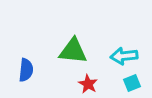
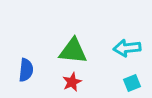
cyan arrow: moved 3 px right, 8 px up
red star: moved 16 px left, 2 px up; rotated 18 degrees clockwise
